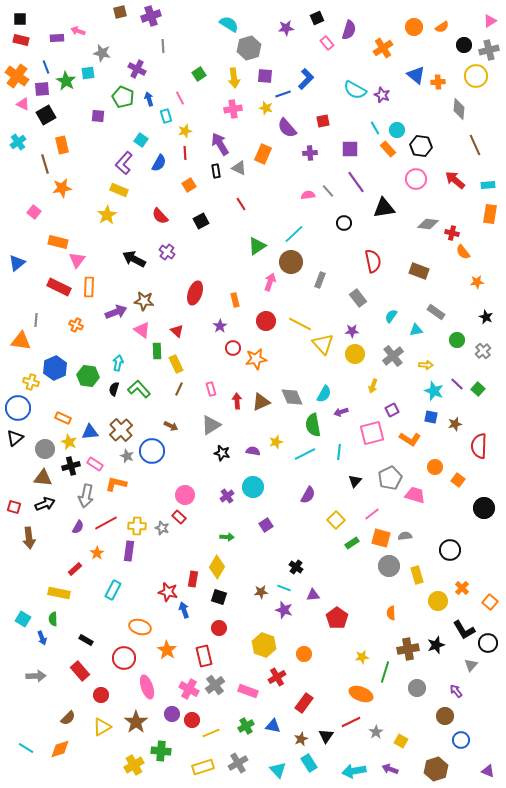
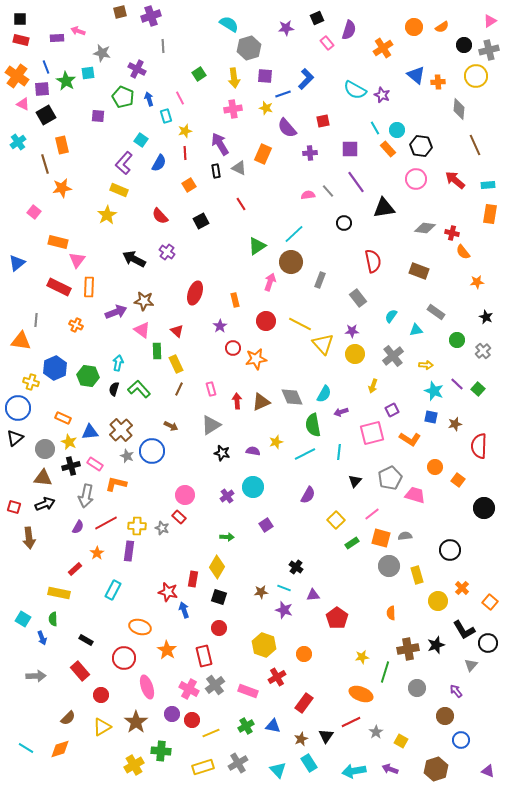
gray diamond at (428, 224): moved 3 px left, 4 px down
